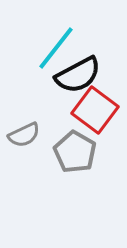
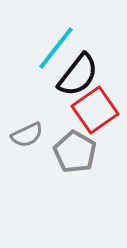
black semicircle: rotated 24 degrees counterclockwise
red square: rotated 18 degrees clockwise
gray semicircle: moved 3 px right
